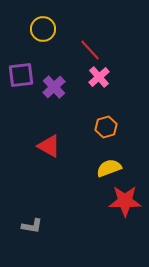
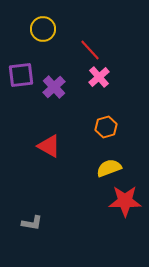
gray L-shape: moved 3 px up
